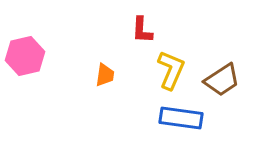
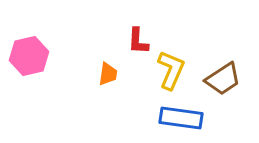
red L-shape: moved 4 px left, 11 px down
pink hexagon: moved 4 px right
orange trapezoid: moved 3 px right, 1 px up
brown trapezoid: moved 1 px right, 1 px up
